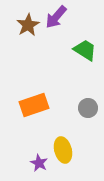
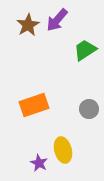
purple arrow: moved 1 px right, 3 px down
green trapezoid: rotated 65 degrees counterclockwise
gray circle: moved 1 px right, 1 px down
